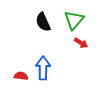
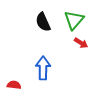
red semicircle: moved 7 px left, 9 px down
